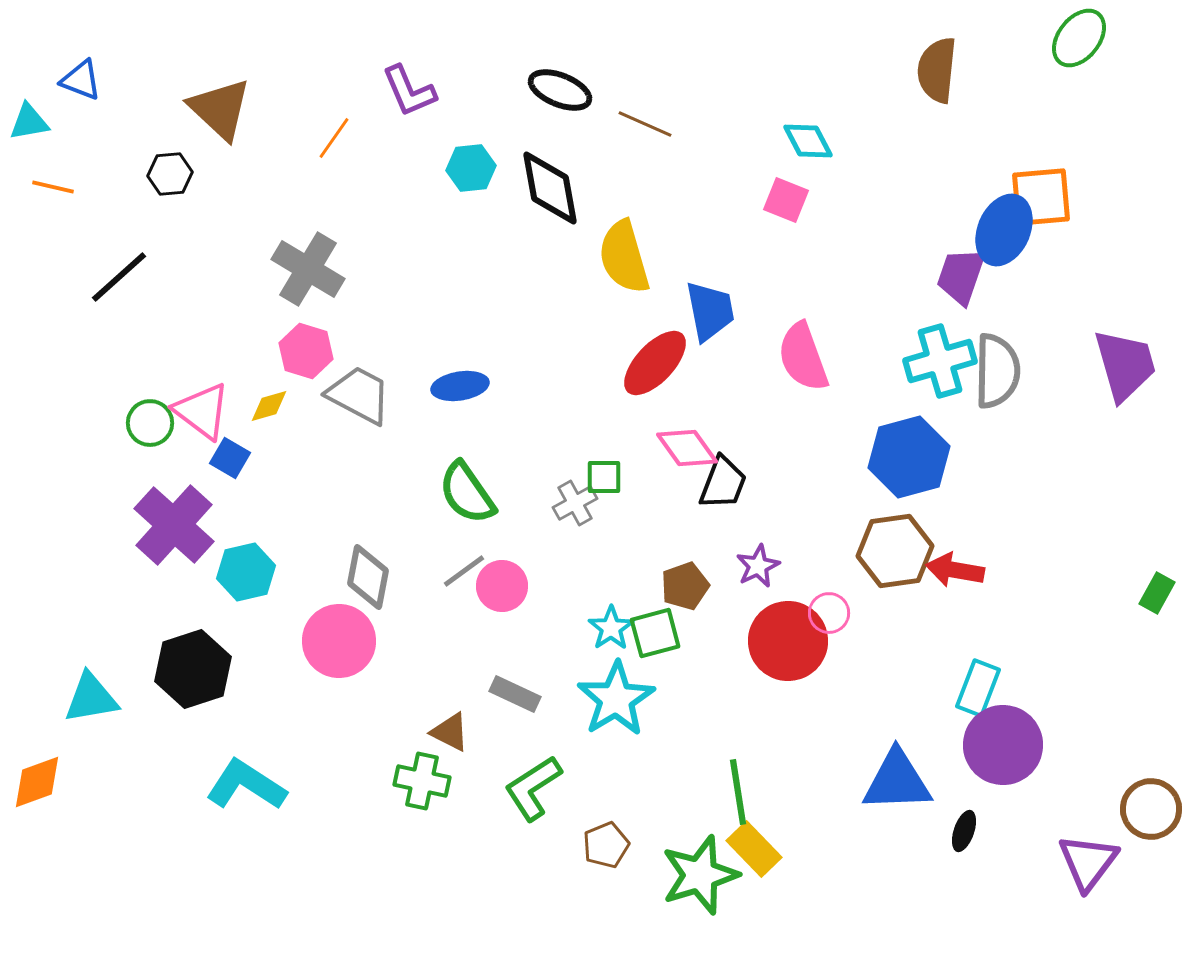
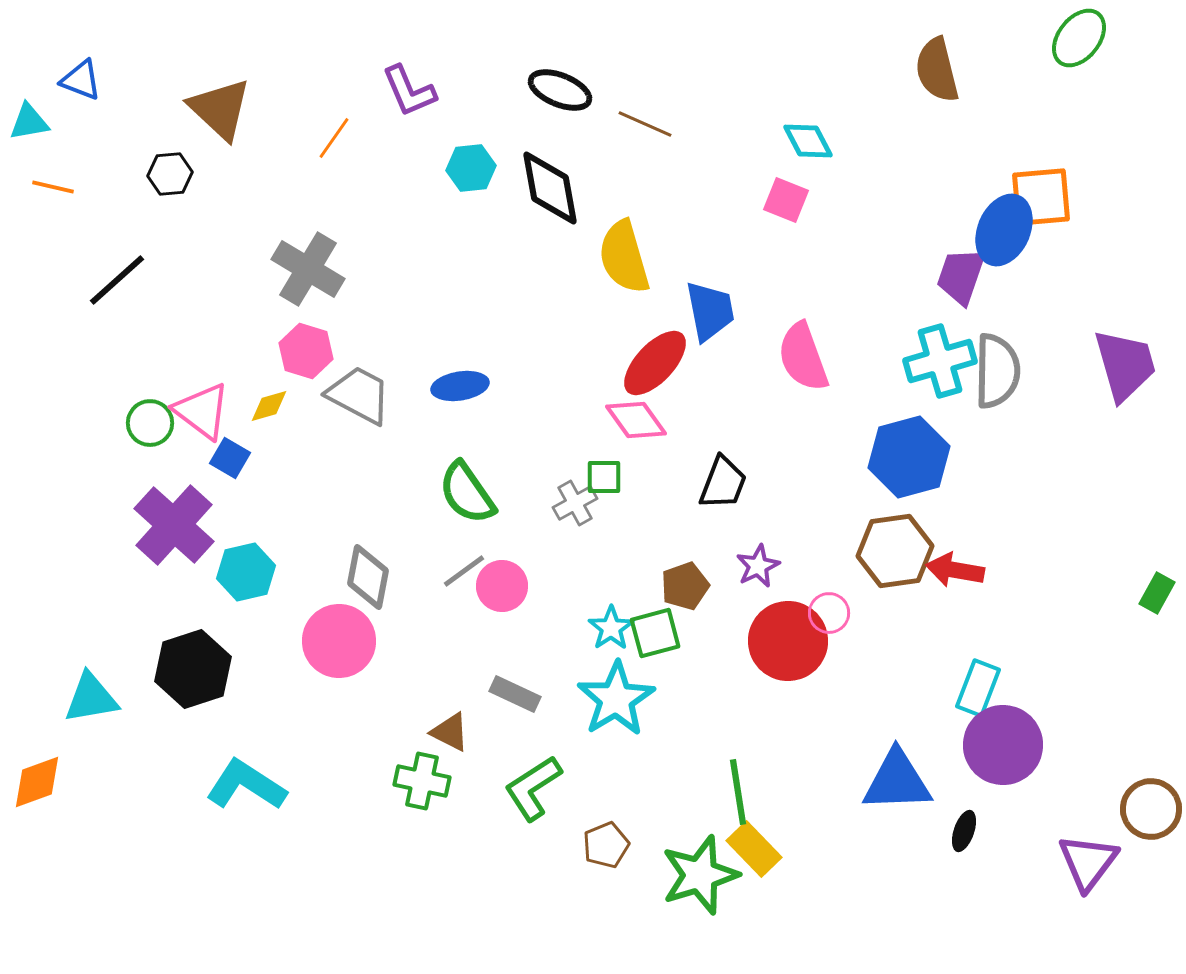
brown semicircle at (937, 70): rotated 20 degrees counterclockwise
black line at (119, 277): moved 2 px left, 3 px down
pink diamond at (687, 448): moved 51 px left, 28 px up
